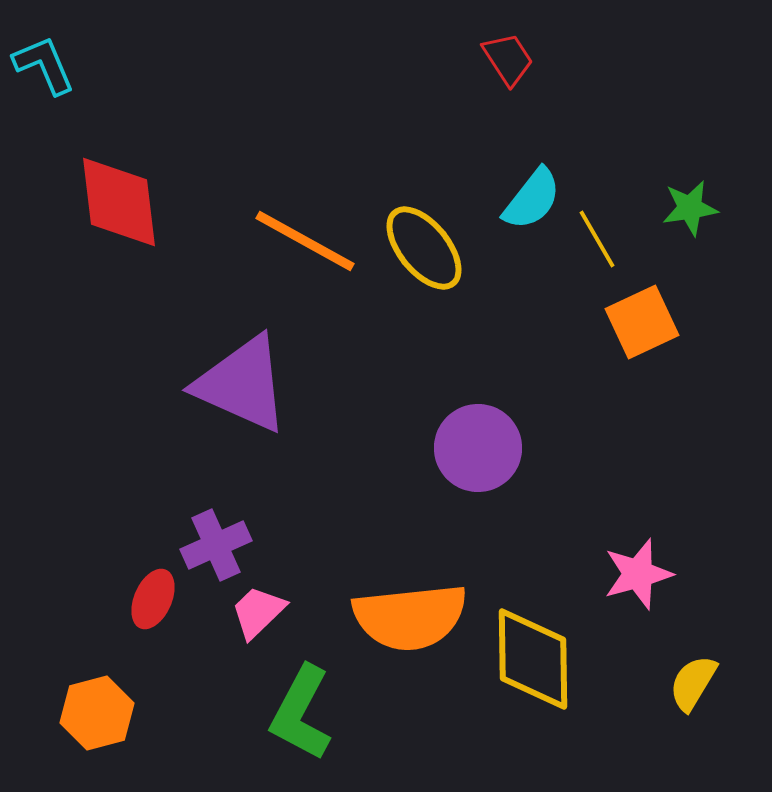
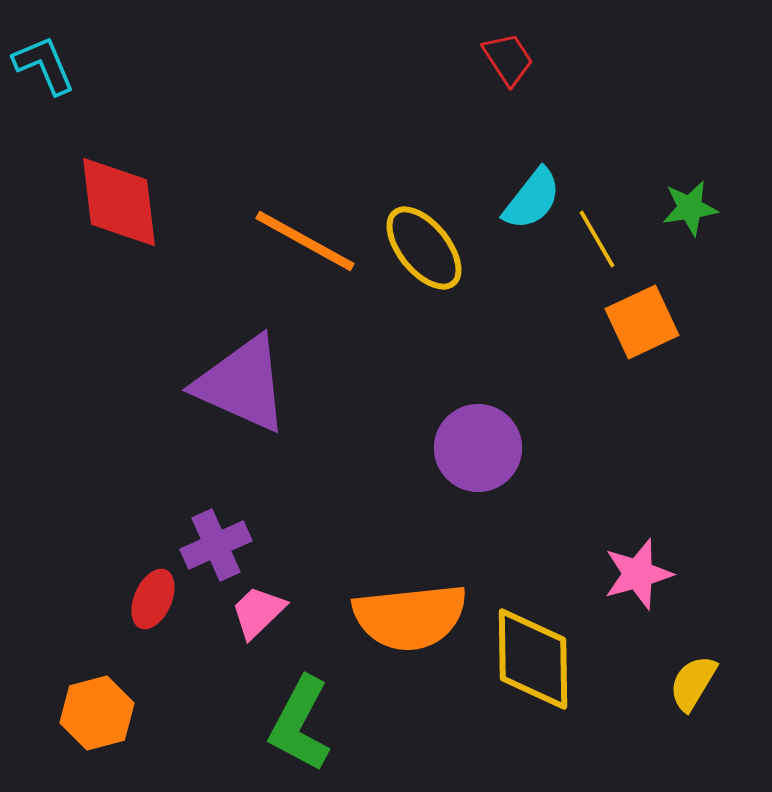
green L-shape: moved 1 px left, 11 px down
